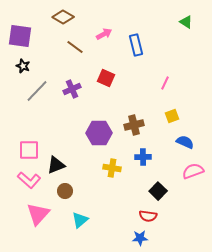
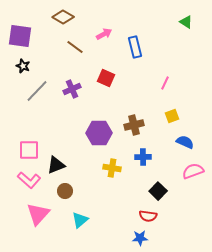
blue rectangle: moved 1 px left, 2 px down
